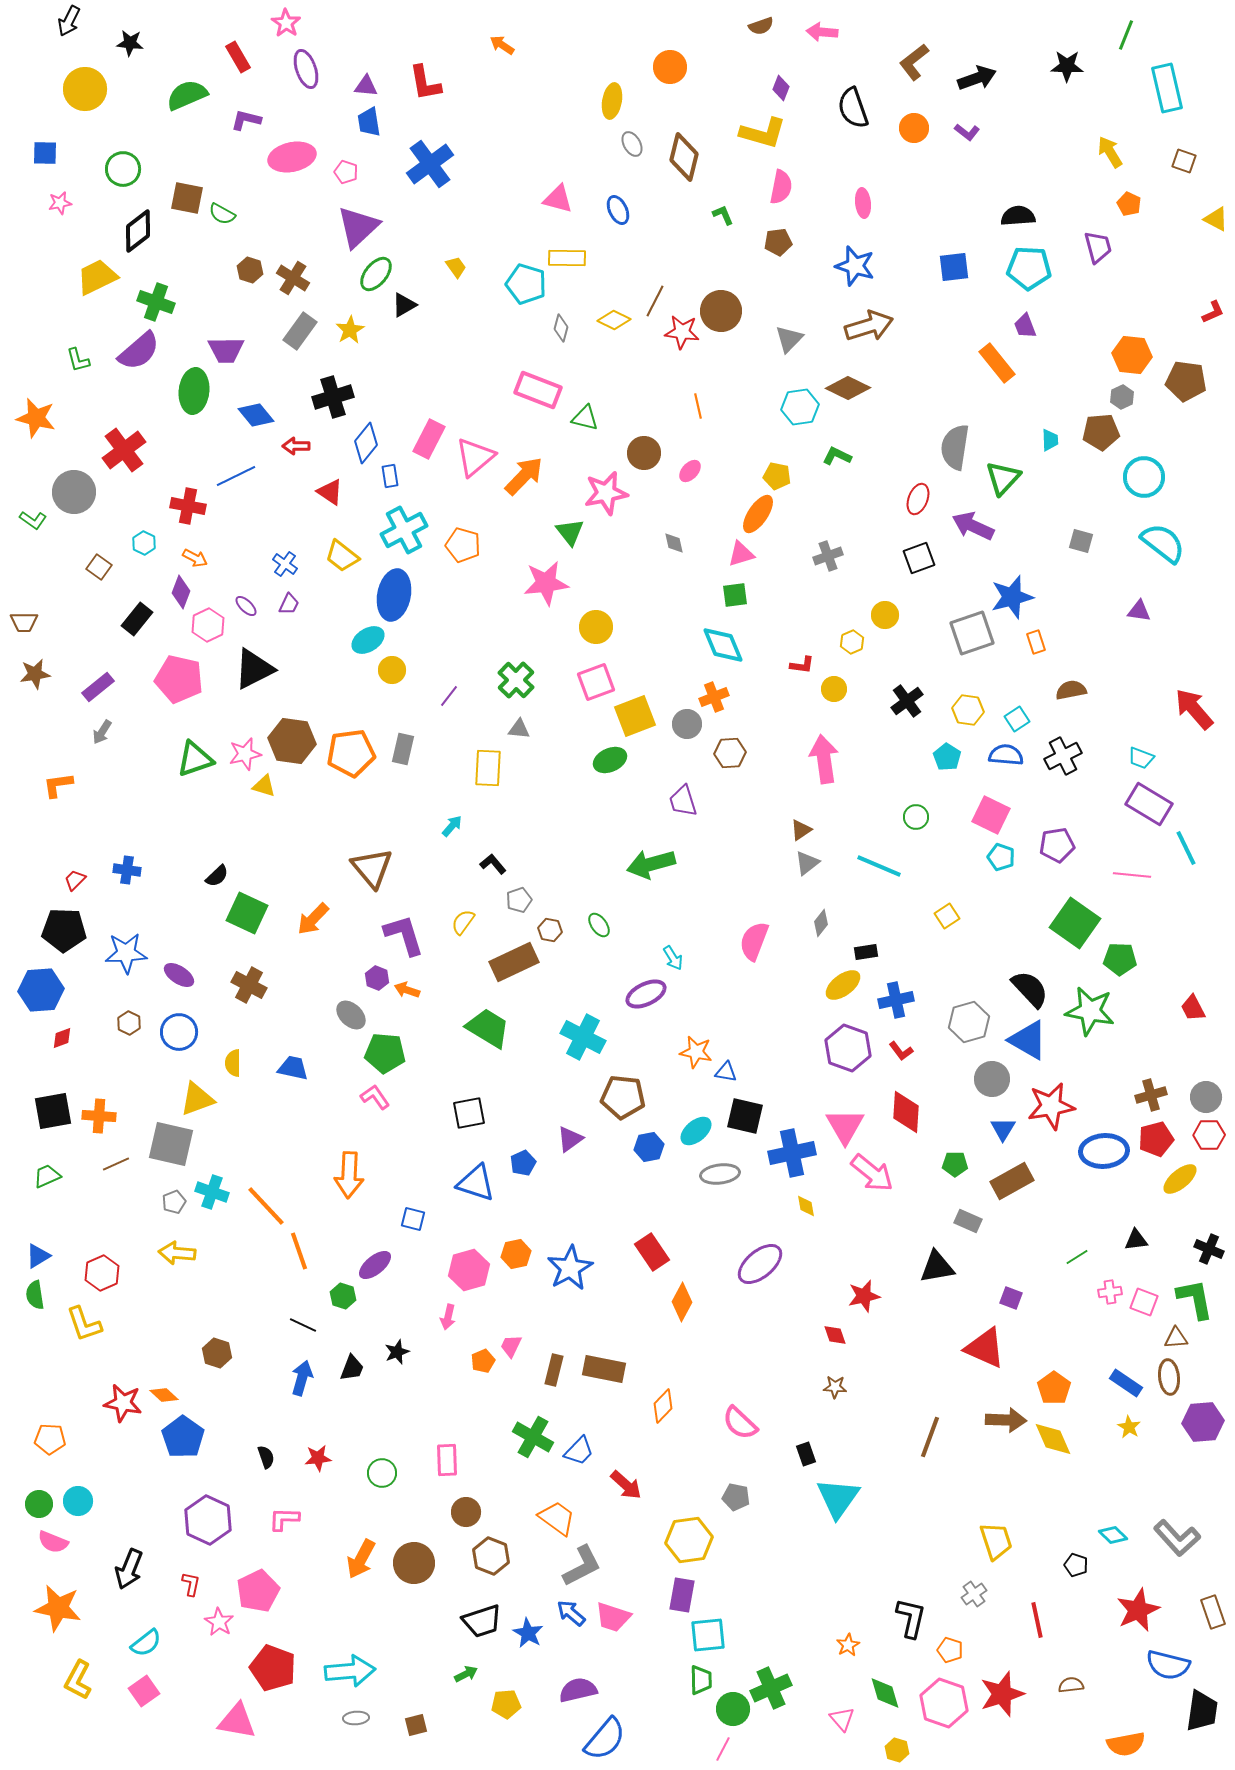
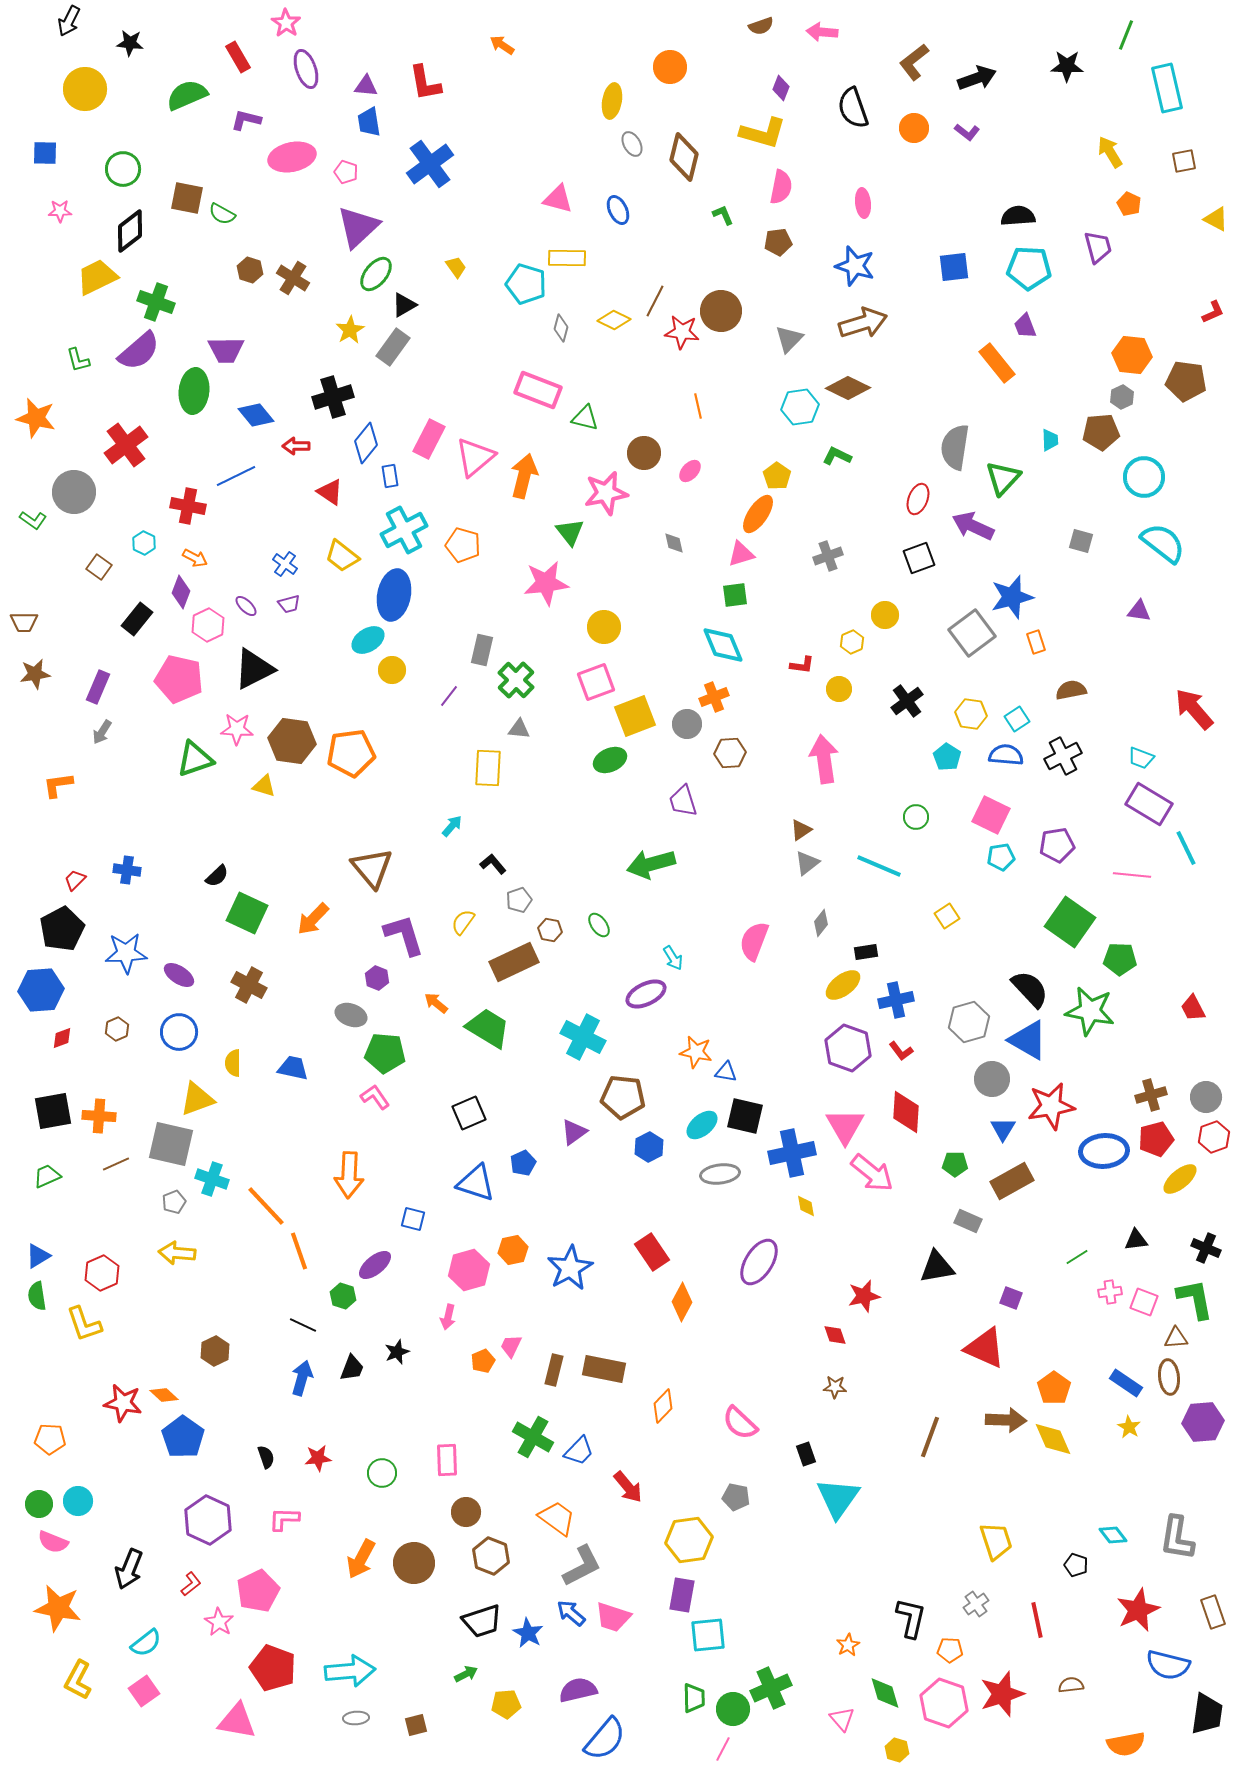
brown square at (1184, 161): rotated 30 degrees counterclockwise
pink star at (60, 203): moved 8 px down; rotated 10 degrees clockwise
black diamond at (138, 231): moved 8 px left
brown arrow at (869, 326): moved 6 px left, 3 px up
gray rectangle at (300, 331): moved 93 px right, 16 px down
red cross at (124, 450): moved 2 px right, 5 px up
orange arrow at (524, 476): rotated 30 degrees counterclockwise
yellow pentagon at (777, 476): rotated 24 degrees clockwise
purple trapezoid at (289, 604): rotated 50 degrees clockwise
yellow circle at (596, 627): moved 8 px right
gray square at (972, 633): rotated 18 degrees counterclockwise
purple rectangle at (98, 687): rotated 28 degrees counterclockwise
yellow circle at (834, 689): moved 5 px right
yellow hexagon at (968, 710): moved 3 px right, 4 px down
gray rectangle at (403, 749): moved 79 px right, 99 px up
pink star at (245, 754): moved 8 px left, 25 px up; rotated 16 degrees clockwise
cyan pentagon at (1001, 857): rotated 28 degrees counterclockwise
green square at (1075, 923): moved 5 px left, 1 px up
black pentagon at (64, 930): moved 2 px left, 1 px up; rotated 30 degrees counterclockwise
orange arrow at (407, 990): moved 29 px right, 13 px down; rotated 20 degrees clockwise
gray ellipse at (351, 1015): rotated 24 degrees counterclockwise
brown hexagon at (129, 1023): moved 12 px left, 6 px down; rotated 10 degrees clockwise
black square at (469, 1113): rotated 12 degrees counterclockwise
cyan ellipse at (696, 1131): moved 6 px right, 6 px up
red hexagon at (1209, 1135): moved 5 px right, 2 px down; rotated 20 degrees counterclockwise
purple triangle at (570, 1139): moved 4 px right, 7 px up
blue hexagon at (649, 1147): rotated 16 degrees counterclockwise
cyan cross at (212, 1192): moved 13 px up
black cross at (1209, 1249): moved 3 px left, 1 px up
orange hexagon at (516, 1254): moved 3 px left, 4 px up
purple ellipse at (760, 1264): moved 1 px left, 2 px up; rotated 18 degrees counterclockwise
green semicircle at (35, 1295): moved 2 px right, 1 px down
brown hexagon at (217, 1353): moved 2 px left, 2 px up; rotated 16 degrees clockwise
red arrow at (626, 1485): moved 2 px right, 2 px down; rotated 8 degrees clockwise
cyan diamond at (1113, 1535): rotated 8 degrees clockwise
gray L-shape at (1177, 1538): rotated 51 degrees clockwise
red L-shape at (191, 1584): rotated 40 degrees clockwise
gray cross at (974, 1594): moved 2 px right, 10 px down
orange pentagon at (950, 1650): rotated 15 degrees counterclockwise
green trapezoid at (701, 1680): moved 7 px left, 18 px down
black trapezoid at (1202, 1711): moved 5 px right, 3 px down
